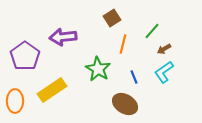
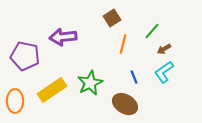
purple pentagon: rotated 24 degrees counterclockwise
green star: moved 8 px left, 14 px down; rotated 15 degrees clockwise
